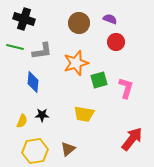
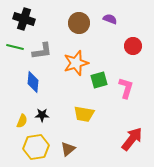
red circle: moved 17 px right, 4 px down
yellow hexagon: moved 1 px right, 4 px up
